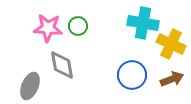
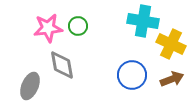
cyan cross: moved 2 px up
pink star: rotated 12 degrees counterclockwise
